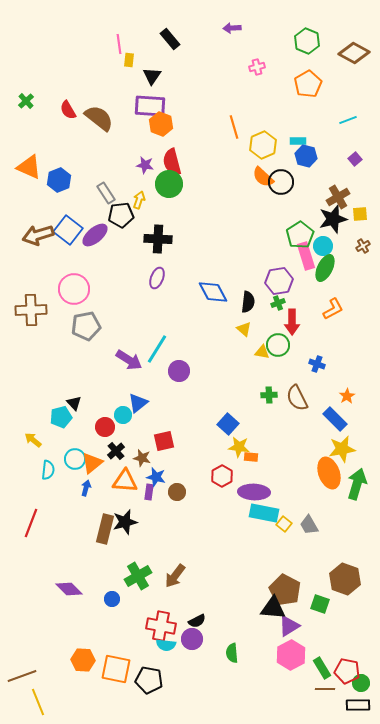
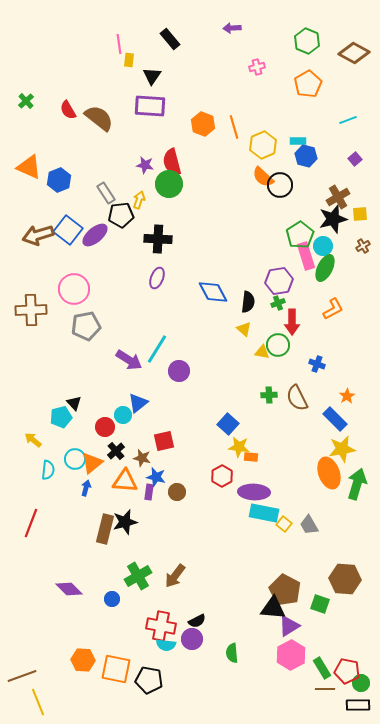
orange hexagon at (161, 124): moved 42 px right
black circle at (281, 182): moved 1 px left, 3 px down
brown hexagon at (345, 579): rotated 16 degrees counterclockwise
